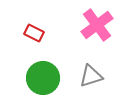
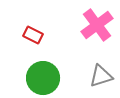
red rectangle: moved 1 px left, 2 px down
gray triangle: moved 10 px right
